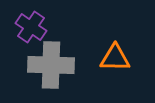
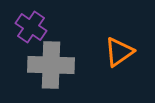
orange triangle: moved 4 px right, 6 px up; rotated 36 degrees counterclockwise
